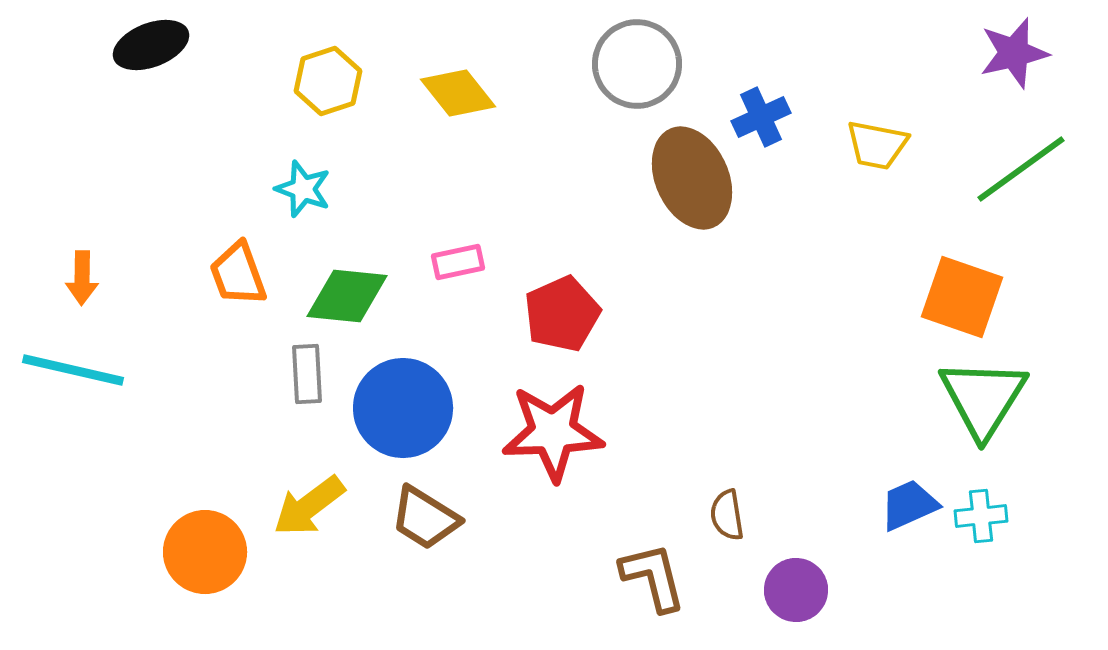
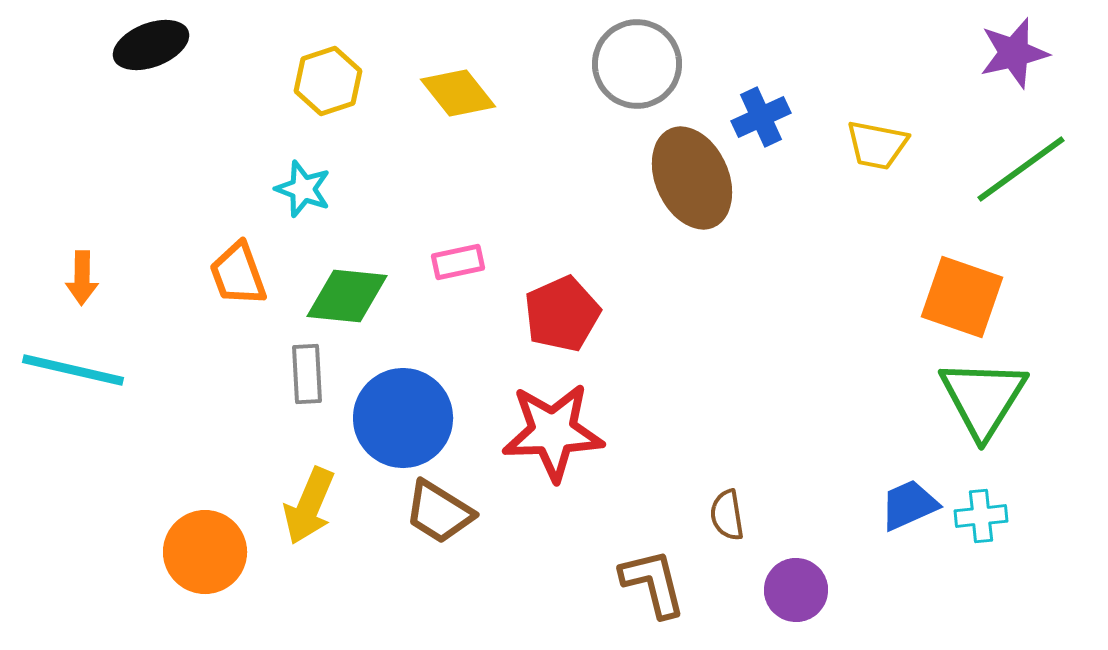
blue circle: moved 10 px down
yellow arrow: rotated 30 degrees counterclockwise
brown trapezoid: moved 14 px right, 6 px up
brown L-shape: moved 6 px down
